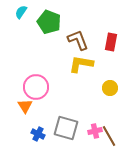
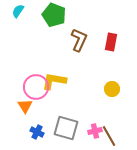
cyan semicircle: moved 3 px left, 1 px up
green pentagon: moved 5 px right, 7 px up
brown L-shape: moved 1 px right; rotated 45 degrees clockwise
yellow L-shape: moved 27 px left, 17 px down
yellow circle: moved 2 px right, 1 px down
blue cross: moved 1 px left, 2 px up
